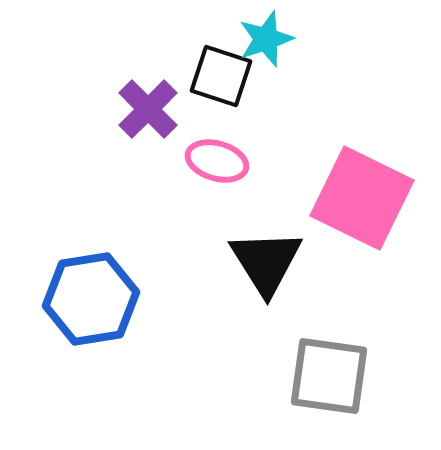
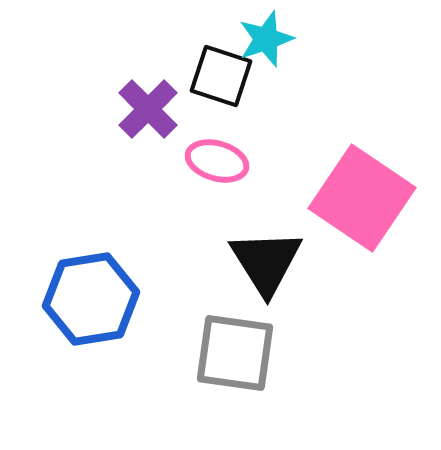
pink square: rotated 8 degrees clockwise
gray square: moved 94 px left, 23 px up
